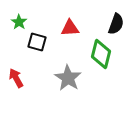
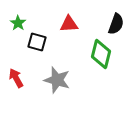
green star: moved 1 px left, 1 px down
red triangle: moved 1 px left, 4 px up
gray star: moved 11 px left, 2 px down; rotated 16 degrees counterclockwise
